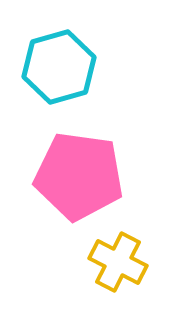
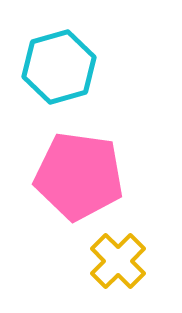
yellow cross: moved 1 px up; rotated 18 degrees clockwise
